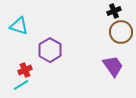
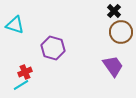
black cross: rotated 24 degrees counterclockwise
cyan triangle: moved 4 px left, 1 px up
purple hexagon: moved 3 px right, 2 px up; rotated 15 degrees counterclockwise
red cross: moved 2 px down
